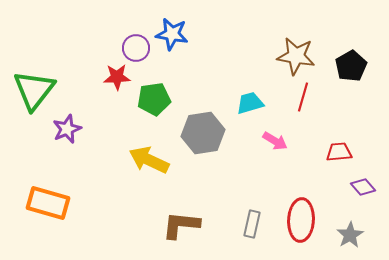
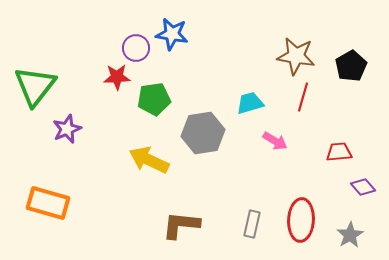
green triangle: moved 1 px right, 4 px up
